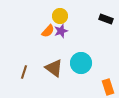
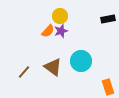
black rectangle: moved 2 px right; rotated 32 degrees counterclockwise
cyan circle: moved 2 px up
brown triangle: moved 1 px left, 1 px up
brown line: rotated 24 degrees clockwise
